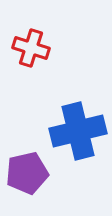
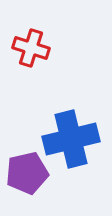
blue cross: moved 7 px left, 8 px down
